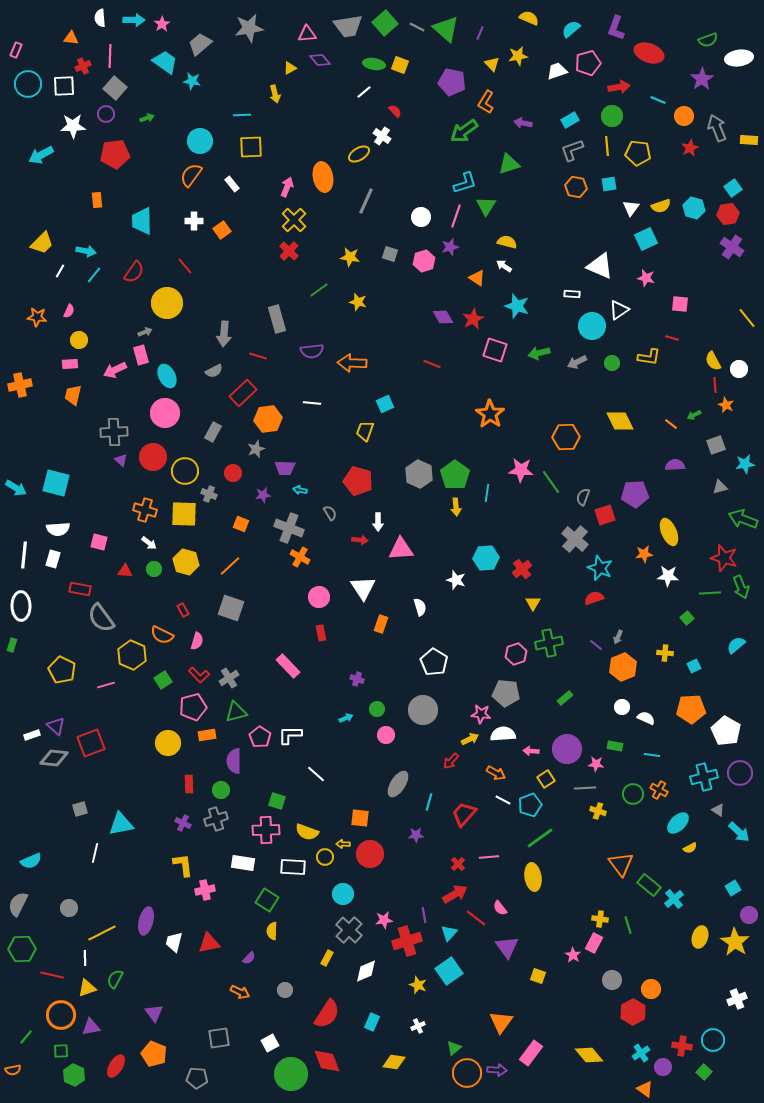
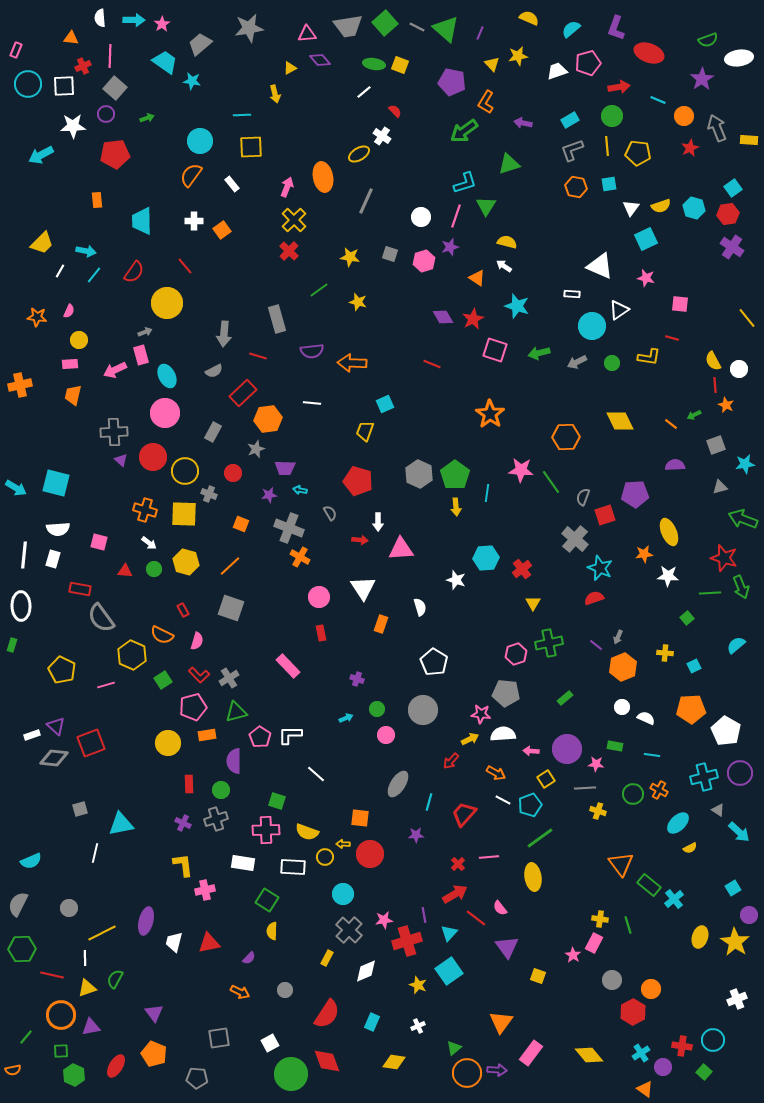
purple star at (263, 495): moved 6 px right
